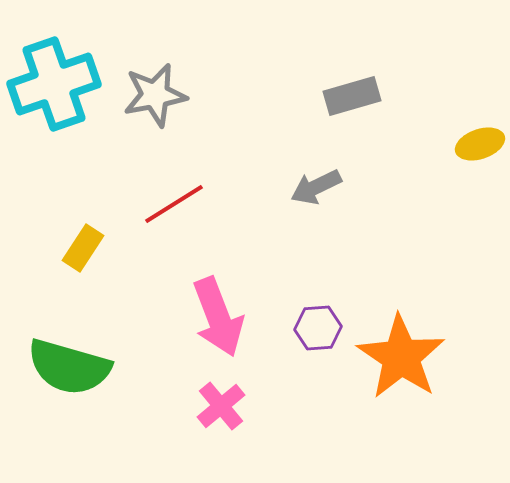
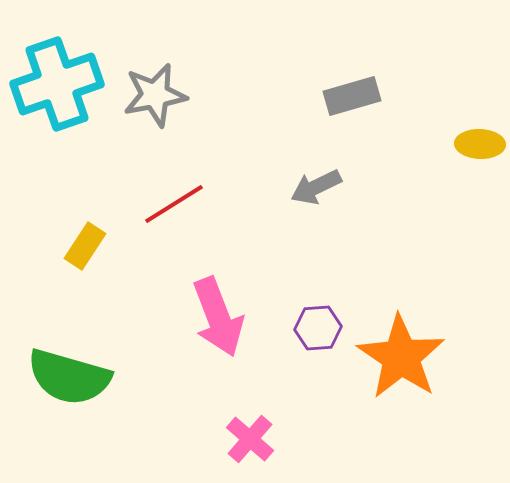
cyan cross: moved 3 px right
yellow ellipse: rotated 21 degrees clockwise
yellow rectangle: moved 2 px right, 2 px up
green semicircle: moved 10 px down
pink cross: moved 29 px right, 33 px down; rotated 9 degrees counterclockwise
